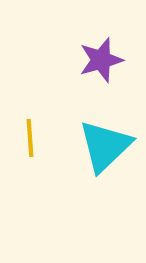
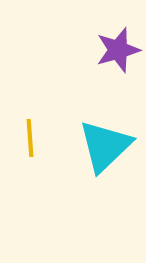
purple star: moved 17 px right, 10 px up
